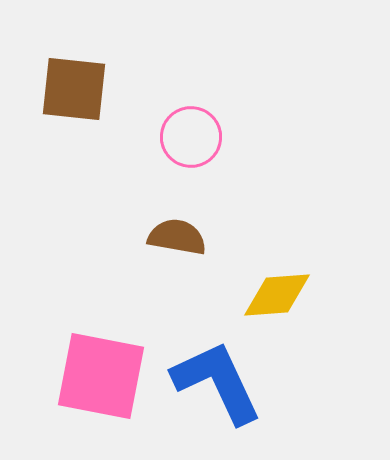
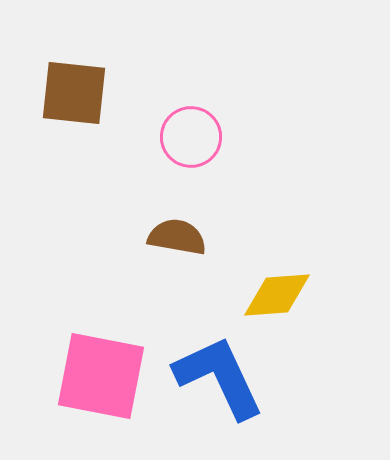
brown square: moved 4 px down
blue L-shape: moved 2 px right, 5 px up
